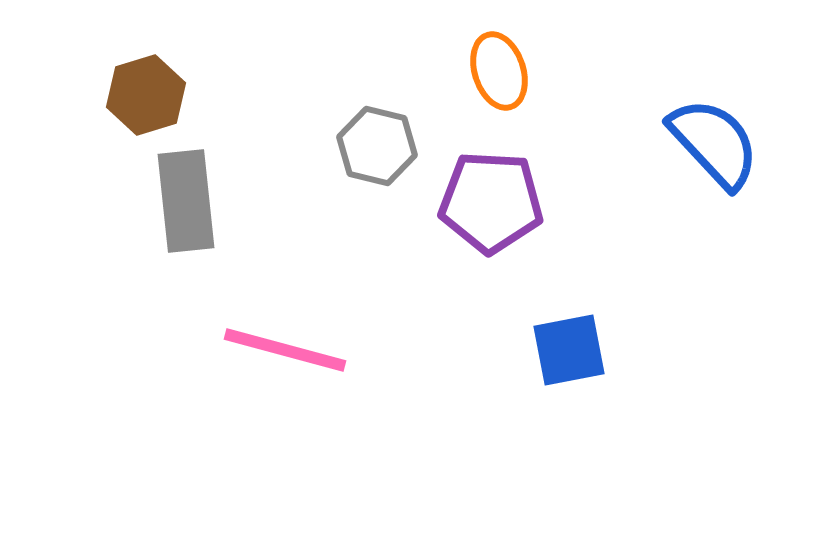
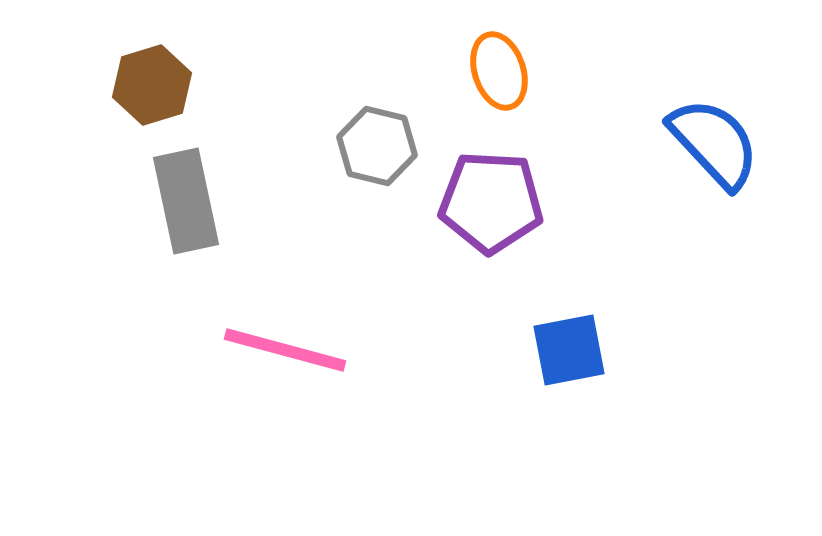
brown hexagon: moved 6 px right, 10 px up
gray rectangle: rotated 6 degrees counterclockwise
